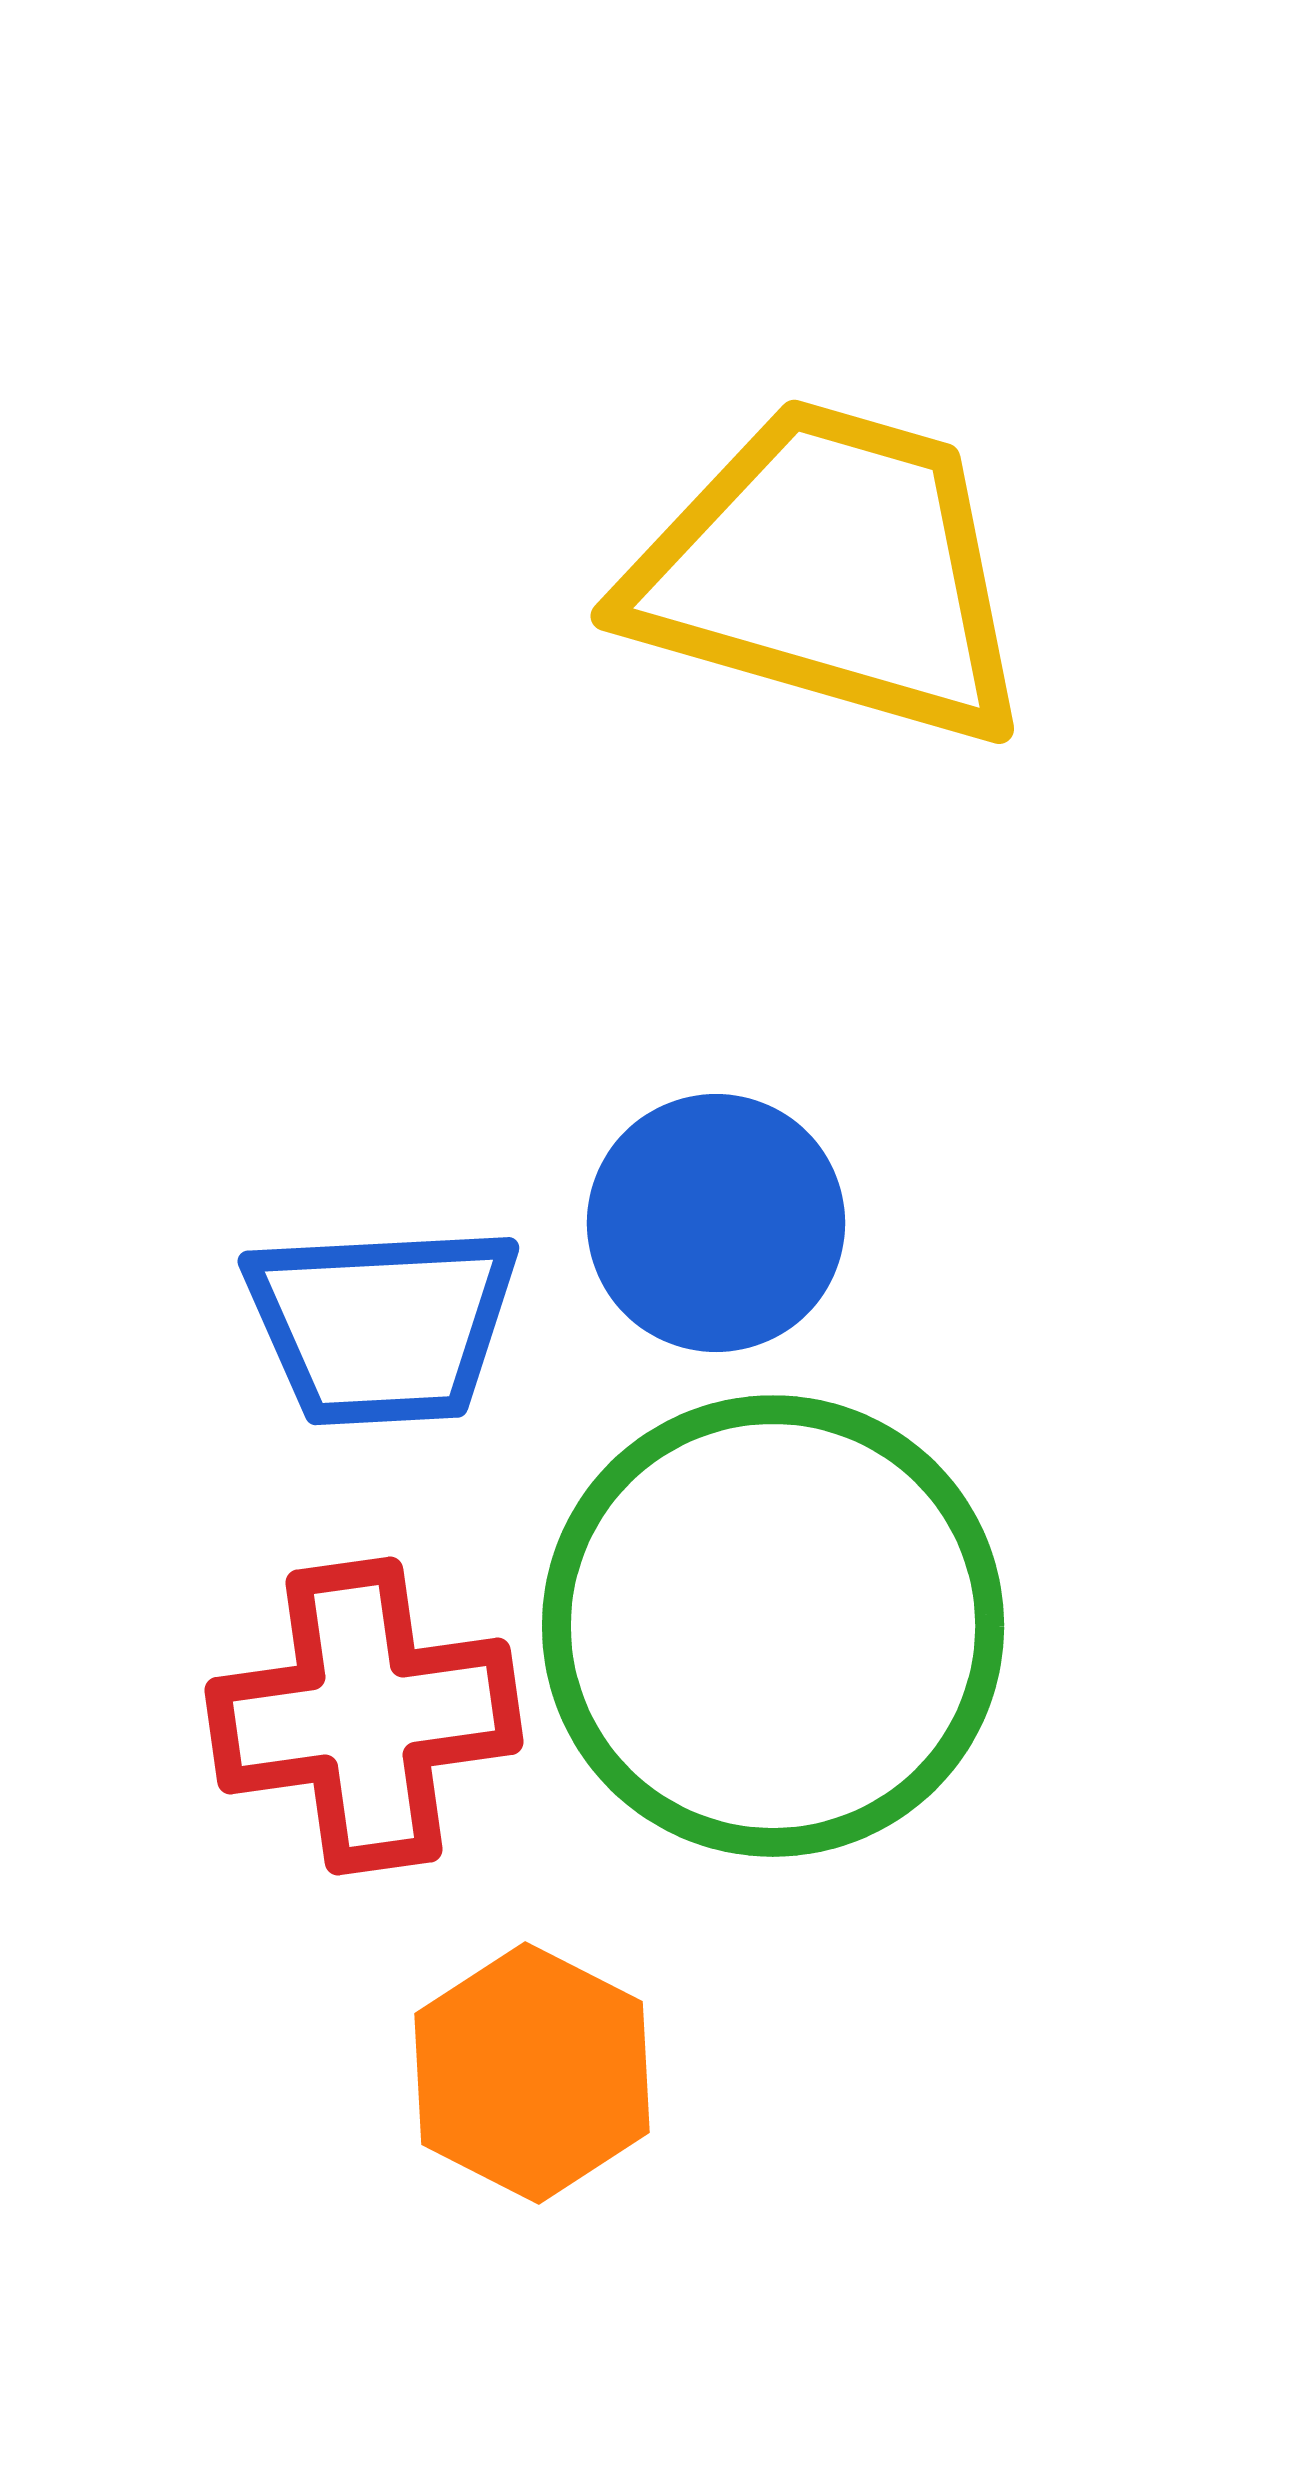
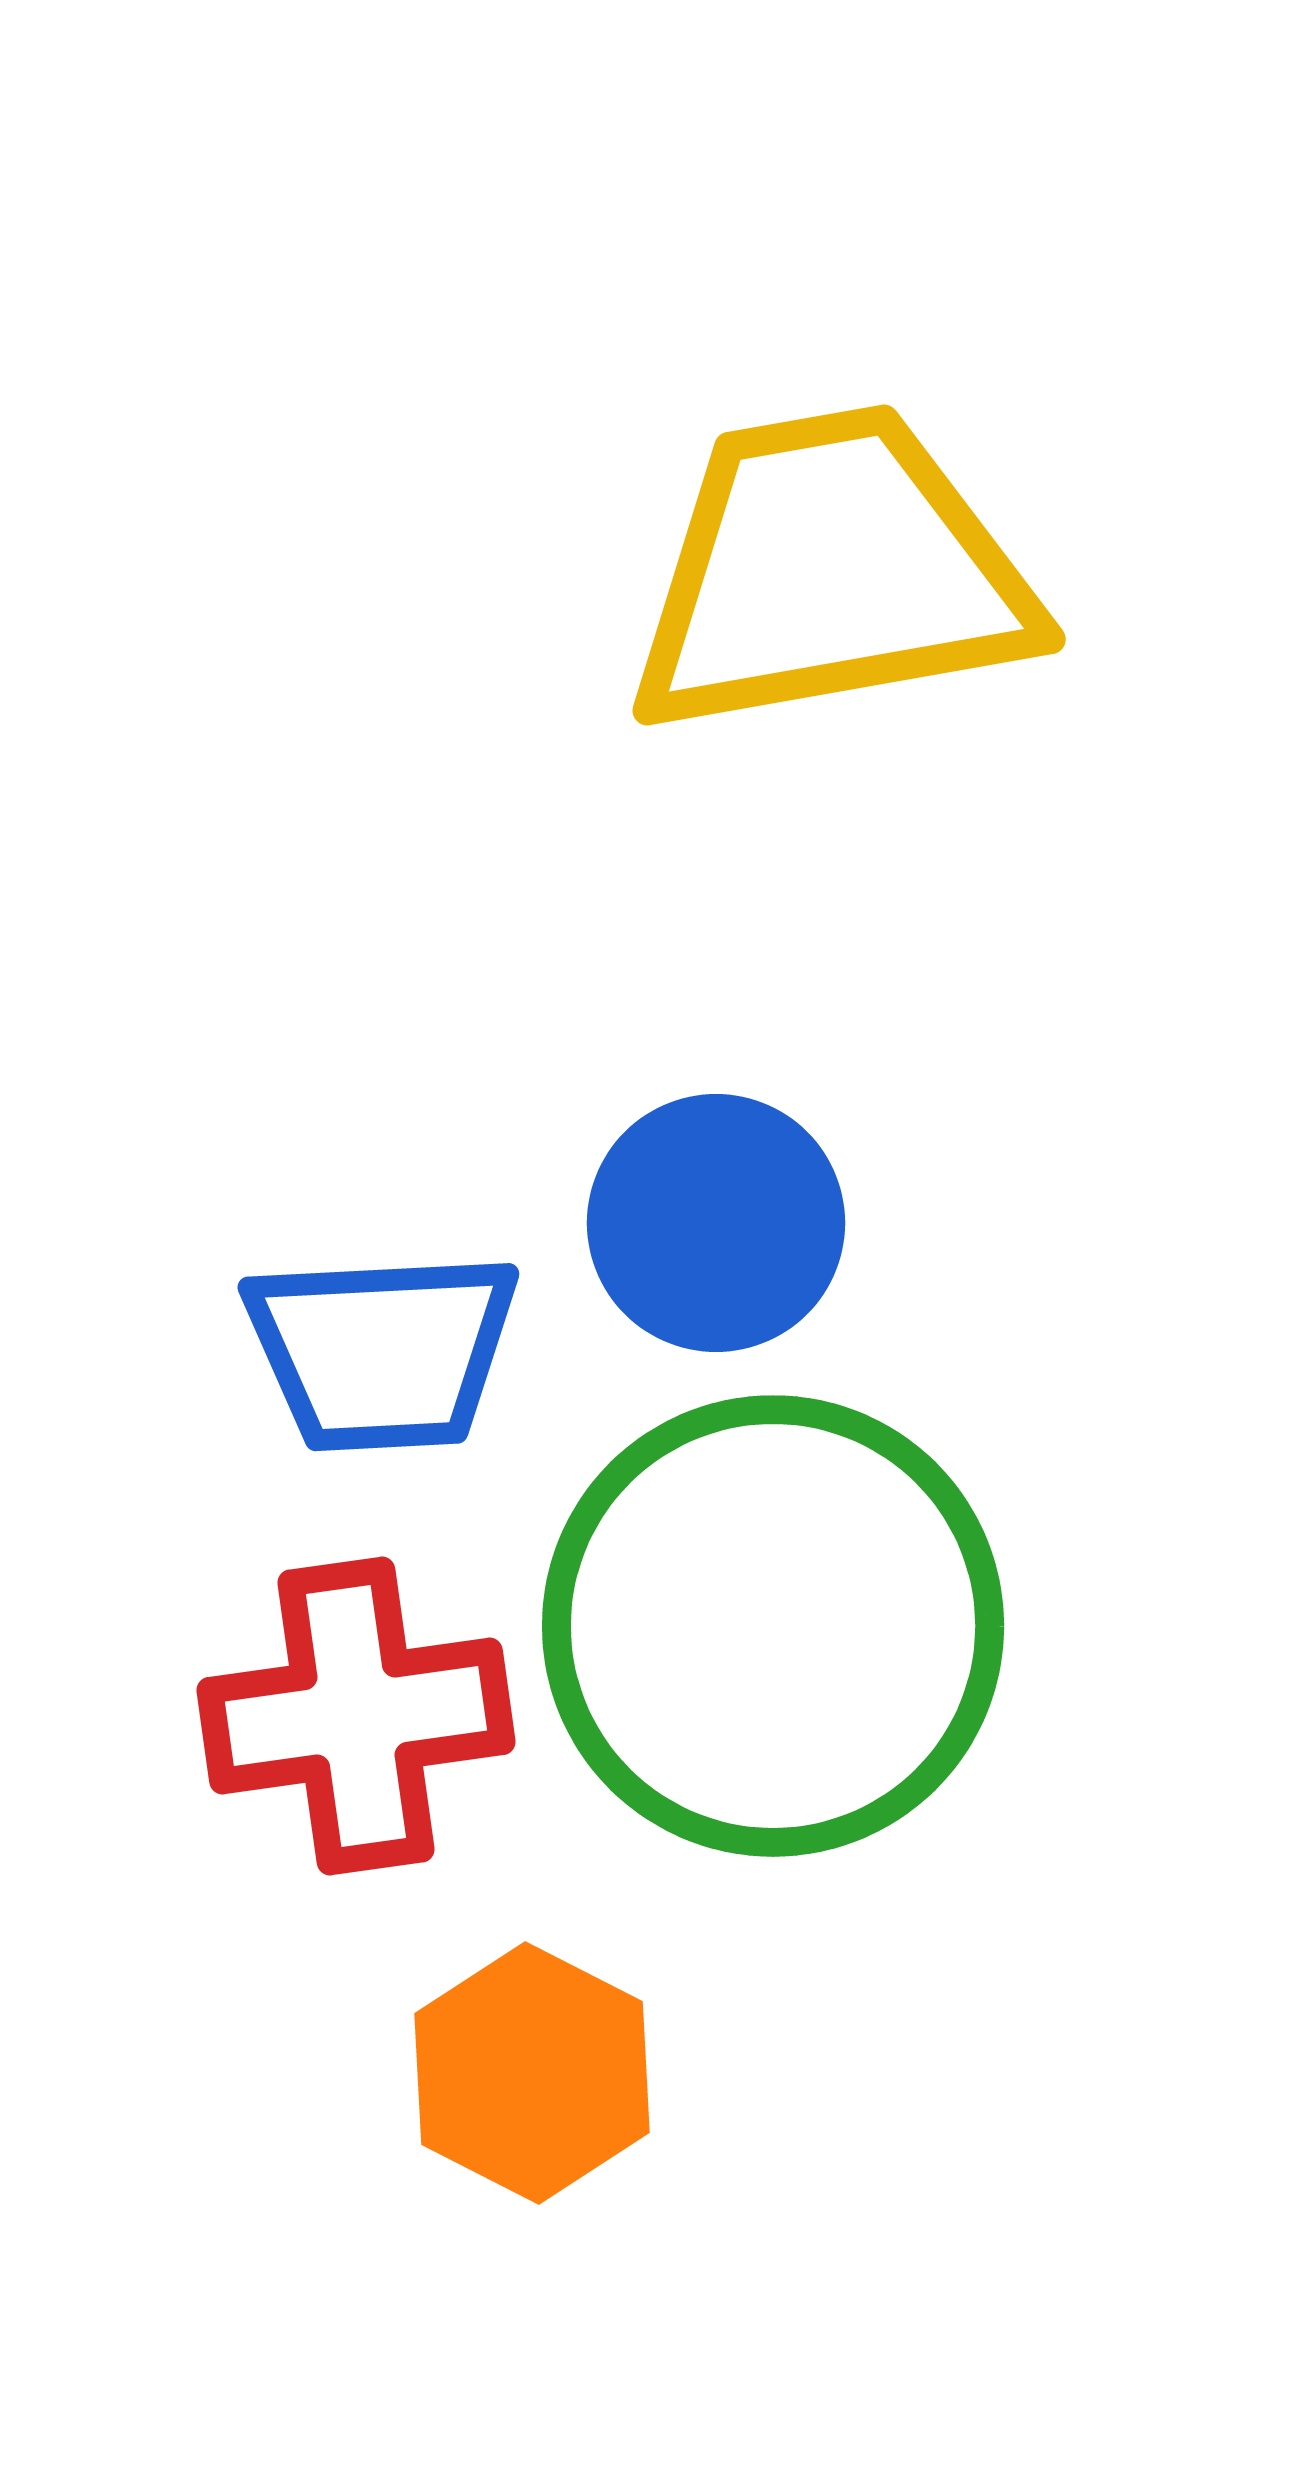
yellow trapezoid: rotated 26 degrees counterclockwise
blue trapezoid: moved 26 px down
red cross: moved 8 px left
